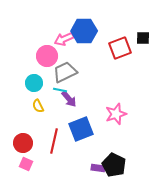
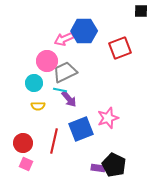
black square: moved 2 px left, 27 px up
pink circle: moved 5 px down
yellow semicircle: rotated 64 degrees counterclockwise
pink star: moved 8 px left, 4 px down
